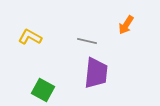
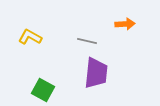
orange arrow: moved 1 px left, 1 px up; rotated 126 degrees counterclockwise
